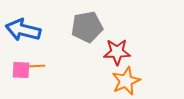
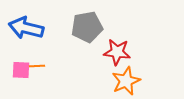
blue arrow: moved 3 px right, 2 px up
red star: rotated 8 degrees clockwise
